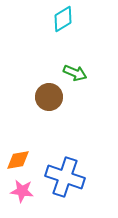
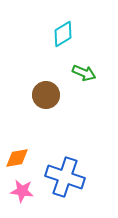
cyan diamond: moved 15 px down
green arrow: moved 9 px right
brown circle: moved 3 px left, 2 px up
orange diamond: moved 1 px left, 2 px up
